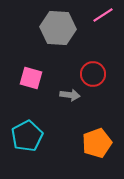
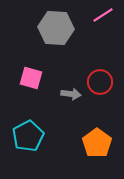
gray hexagon: moved 2 px left
red circle: moved 7 px right, 8 px down
gray arrow: moved 1 px right, 1 px up
cyan pentagon: moved 1 px right
orange pentagon: rotated 16 degrees counterclockwise
